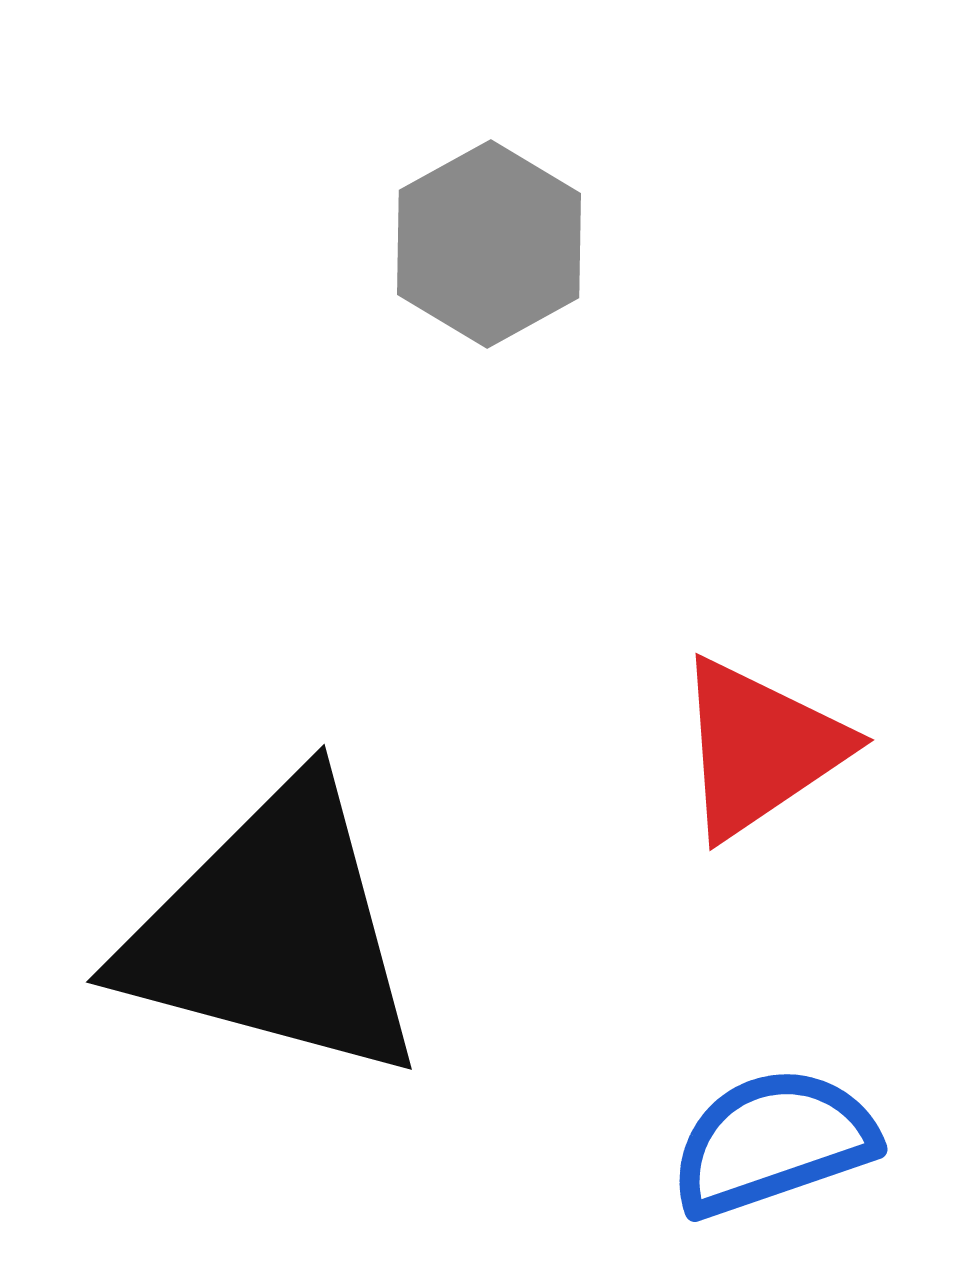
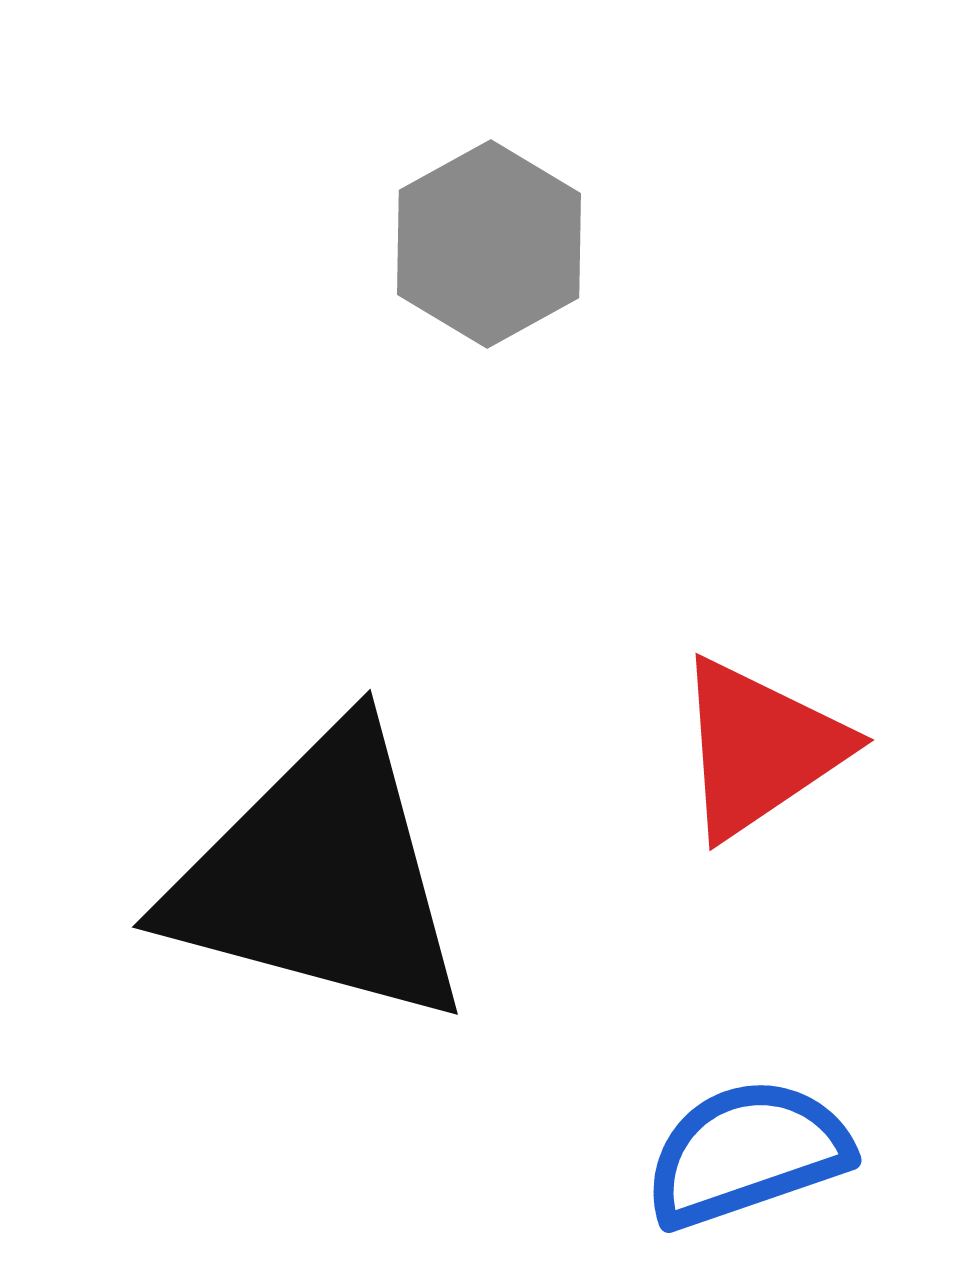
black triangle: moved 46 px right, 55 px up
blue semicircle: moved 26 px left, 11 px down
